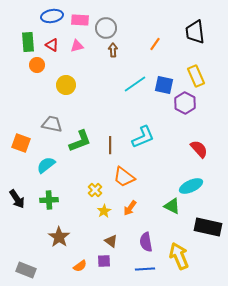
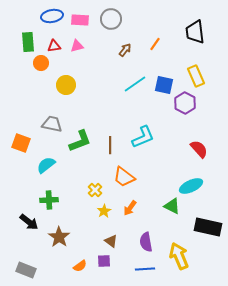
gray circle: moved 5 px right, 9 px up
red triangle: moved 2 px right, 1 px down; rotated 40 degrees counterclockwise
brown arrow: moved 12 px right; rotated 40 degrees clockwise
orange circle: moved 4 px right, 2 px up
black arrow: moved 12 px right, 23 px down; rotated 18 degrees counterclockwise
